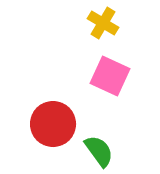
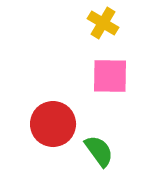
pink square: rotated 24 degrees counterclockwise
